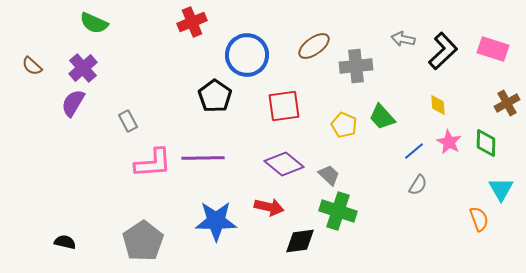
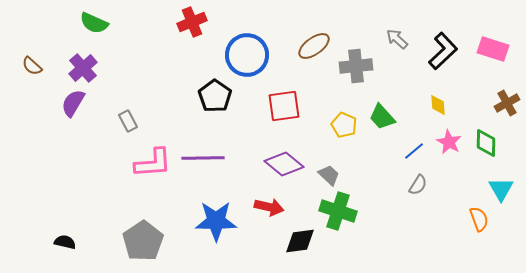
gray arrow: moved 6 px left; rotated 30 degrees clockwise
